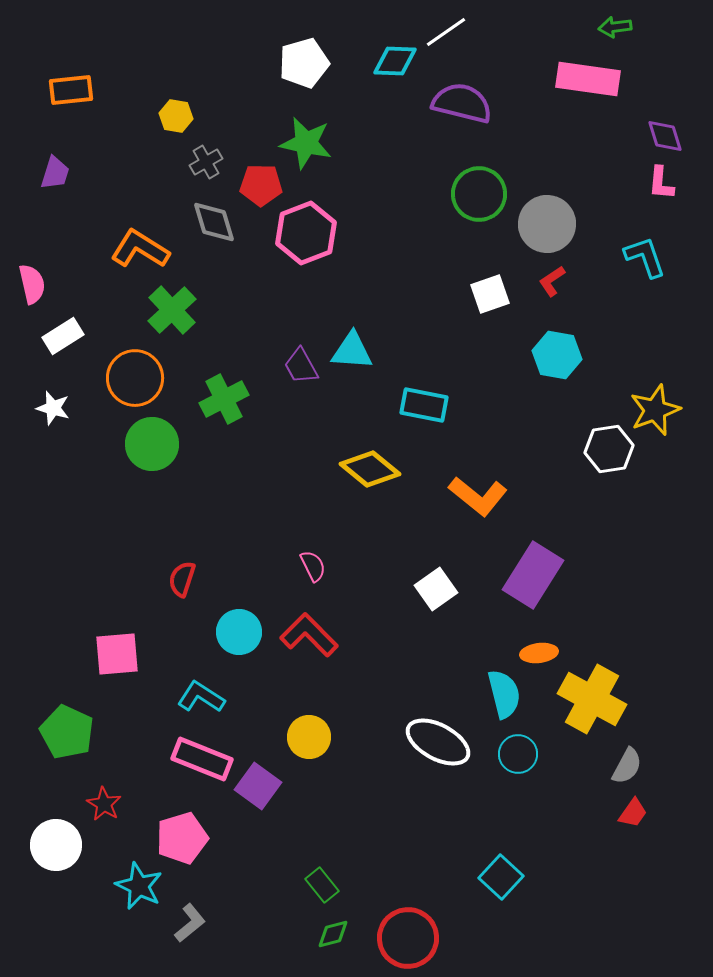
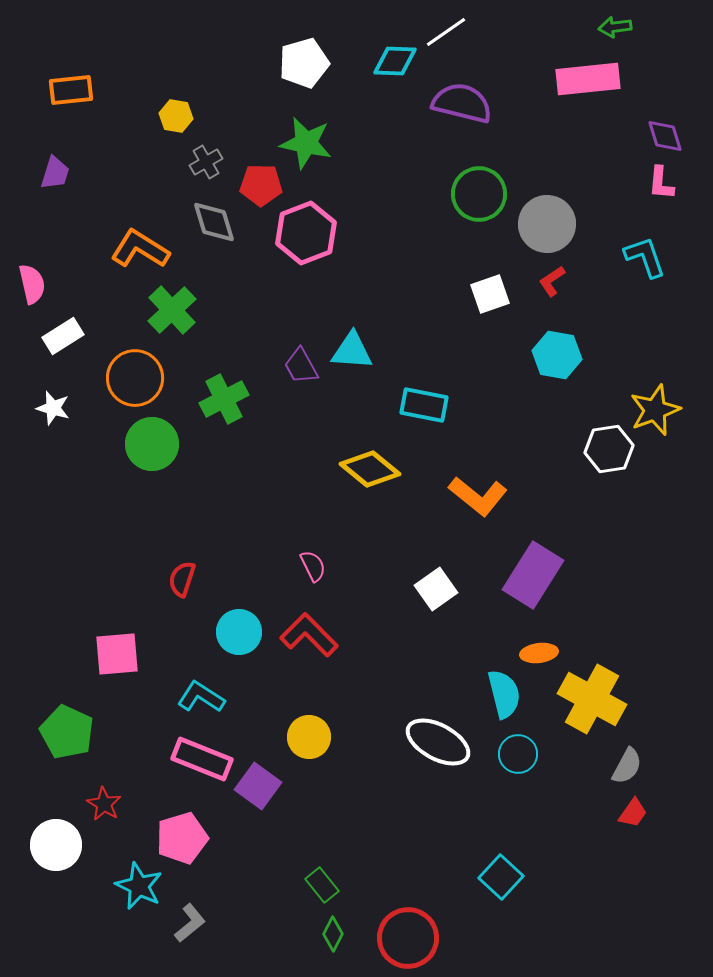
pink rectangle at (588, 79): rotated 14 degrees counterclockwise
green diamond at (333, 934): rotated 48 degrees counterclockwise
